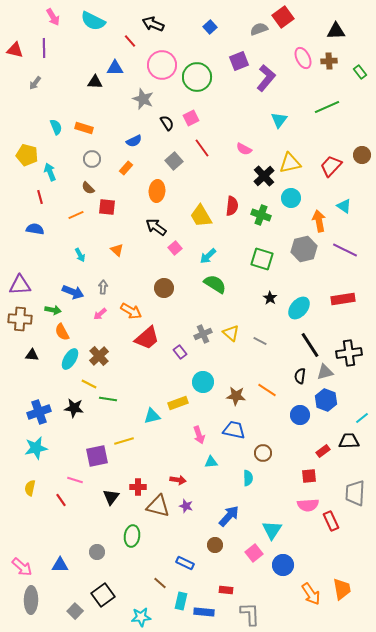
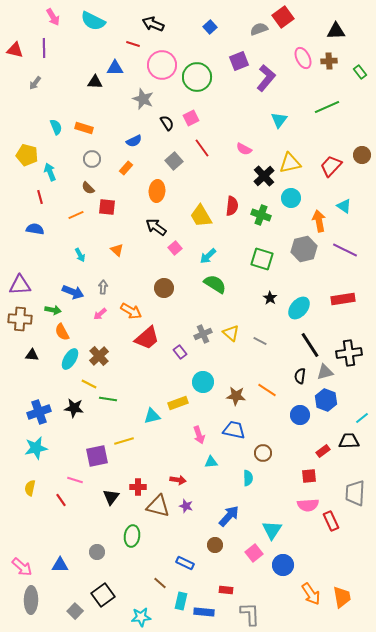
red line at (130, 41): moved 3 px right, 3 px down; rotated 32 degrees counterclockwise
orange trapezoid at (342, 589): moved 8 px down
